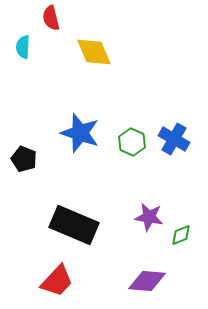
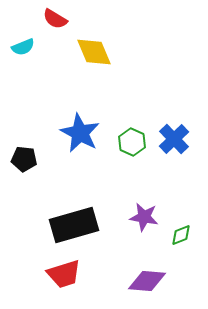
red semicircle: moved 4 px right, 1 px down; rotated 45 degrees counterclockwise
cyan semicircle: rotated 115 degrees counterclockwise
blue star: rotated 9 degrees clockwise
blue cross: rotated 16 degrees clockwise
black pentagon: rotated 15 degrees counterclockwise
purple star: moved 5 px left
black rectangle: rotated 39 degrees counterclockwise
red trapezoid: moved 7 px right, 7 px up; rotated 30 degrees clockwise
